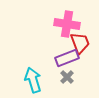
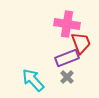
red trapezoid: moved 1 px right
cyan arrow: rotated 25 degrees counterclockwise
